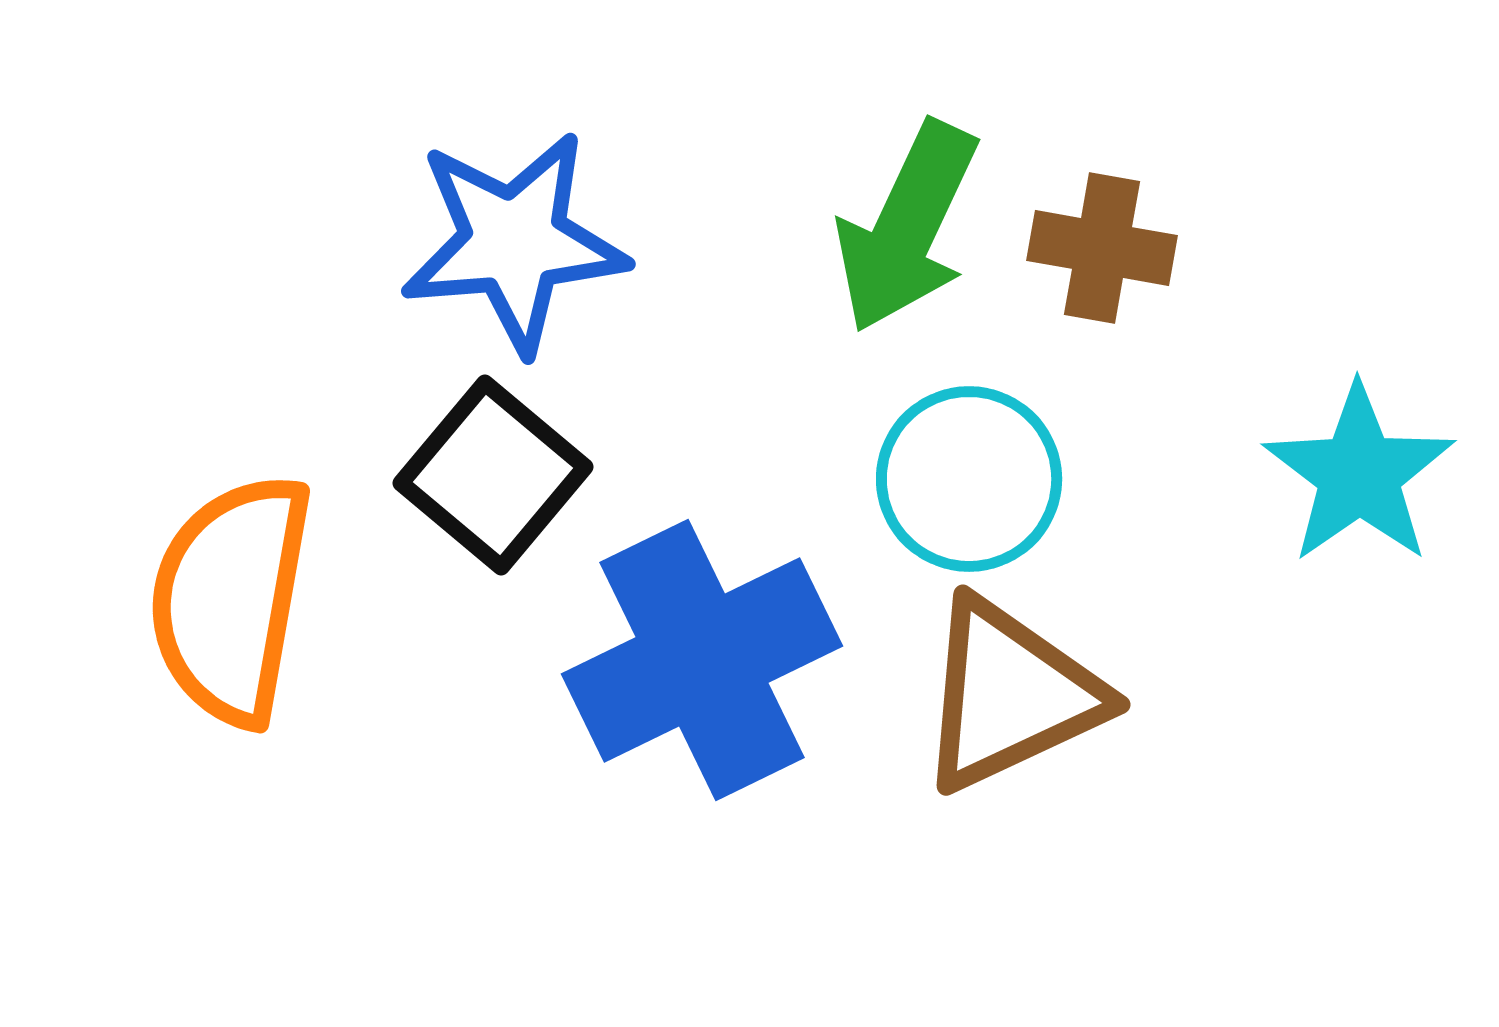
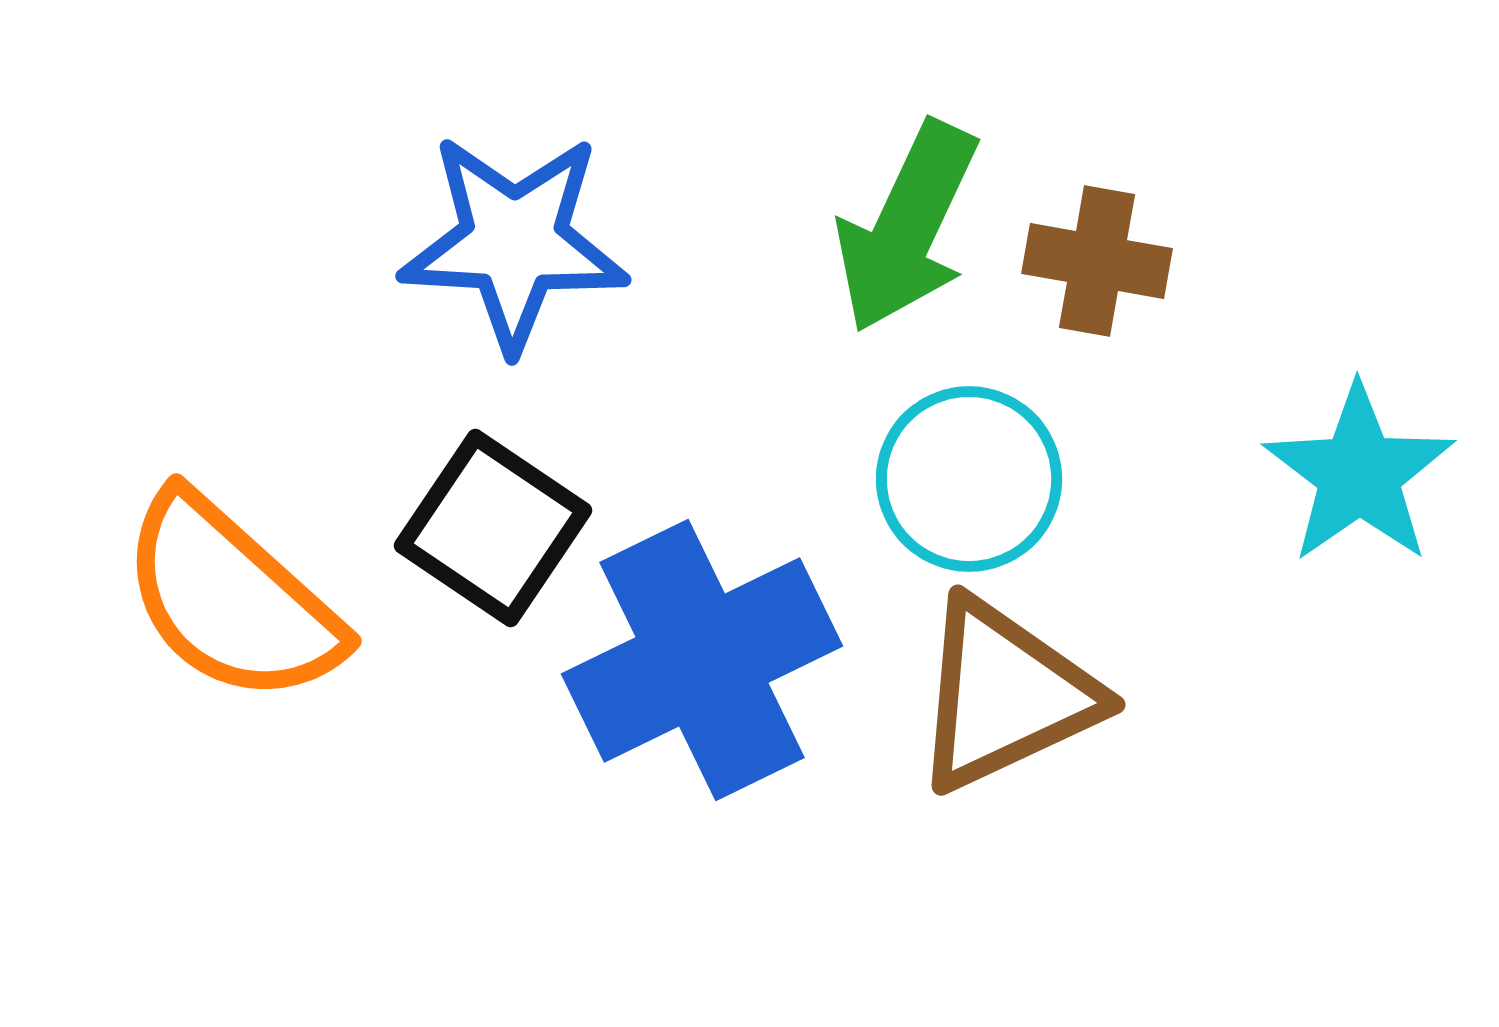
blue star: rotated 8 degrees clockwise
brown cross: moved 5 px left, 13 px down
black square: moved 53 px down; rotated 6 degrees counterclockwise
orange semicircle: rotated 58 degrees counterclockwise
brown triangle: moved 5 px left
